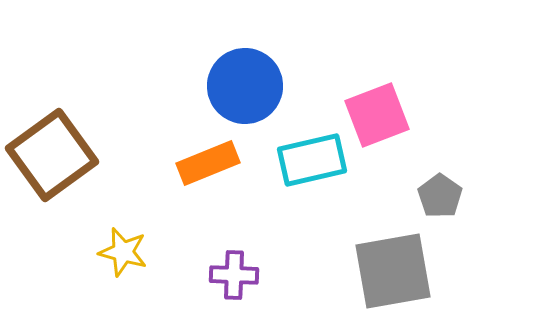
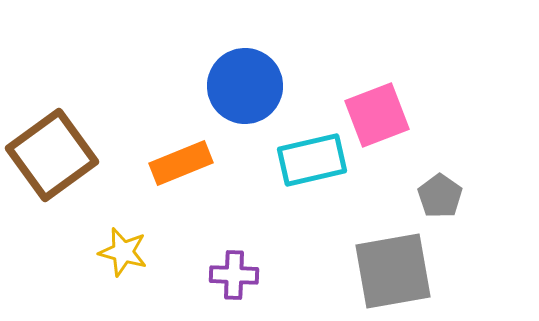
orange rectangle: moved 27 px left
